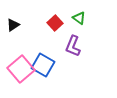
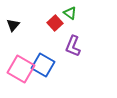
green triangle: moved 9 px left, 5 px up
black triangle: rotated 16 degrees counterclockwise
pink square: rotated 20 degrees counterclockwise
